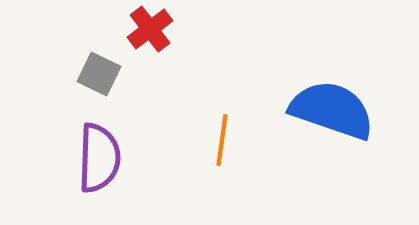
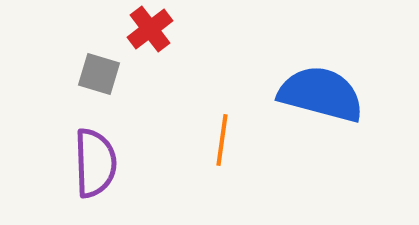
gray square: rotated 9 degrees counterclockwise
blue semicircle: moved 11 px left, 16 px up; rotated 4 degrees counterclockwise
purple semicircle: moved 4 px left, 5 px down; rotated 4 degrees counterclockwise
